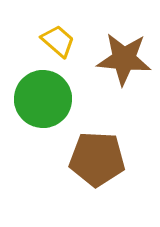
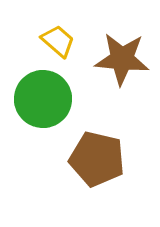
brown star: moved 2 px left
brown pentagon: rotated 10 degrees clockwise
